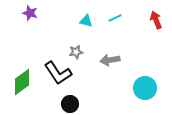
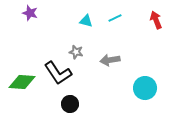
gray star: rotated 24 degrees clockwise
green diamond: rotated 40 degrees clockwise
